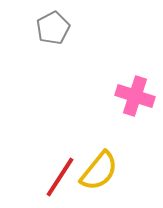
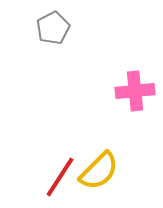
pink cross: moved 5 px up; rotated 24 degrees counterclockwise
yellow semicircle: rotated 6 degrees clockwise
